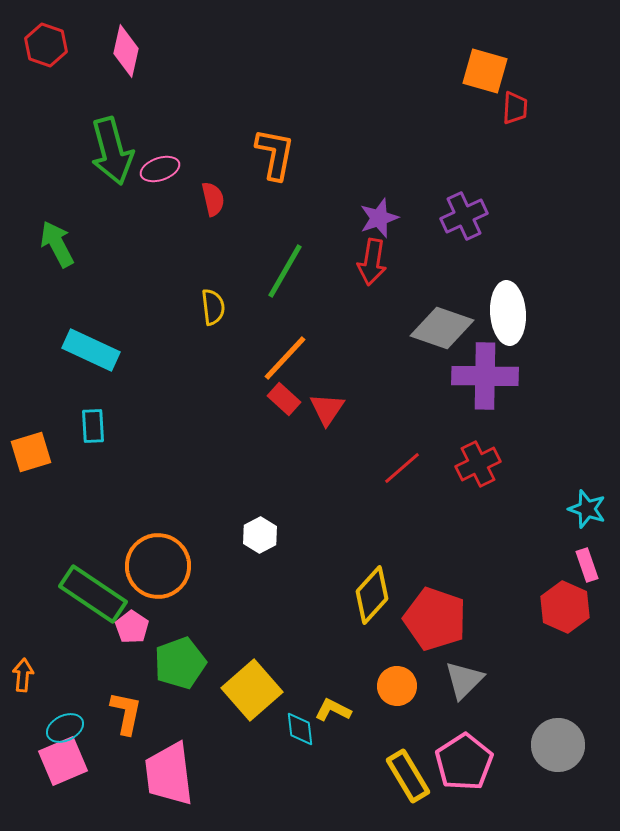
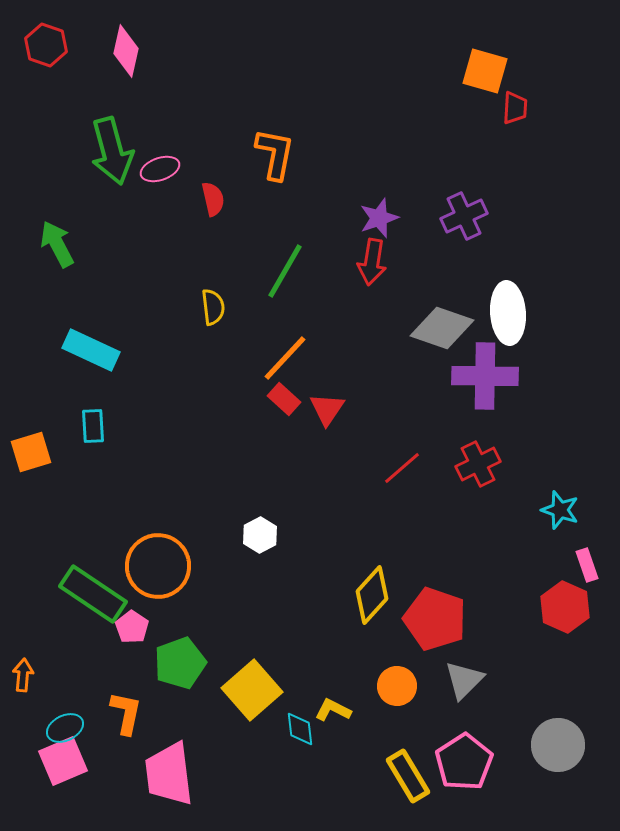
cyan star at (587, 509): moved 27 px left, 1 px down
